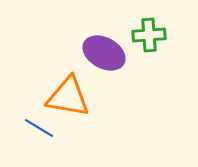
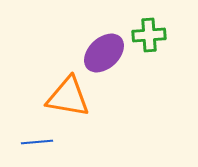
purple ellipse: rotated 72 degrees counterclockwise
blue line: moved 2 px left, 14 px down; rotated 36 degrees counterclockwise
